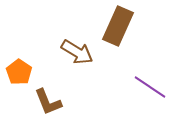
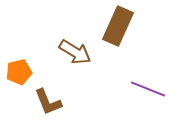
brown arrow: moved 2 px left
orange pentagon: rotated 25 degrees clockwise
purple line: moved 2 px left, 2 px down; rotated 12 degrees counterclockwise
